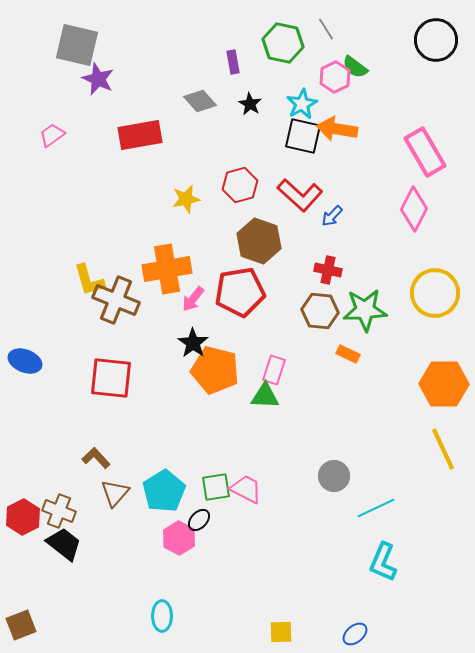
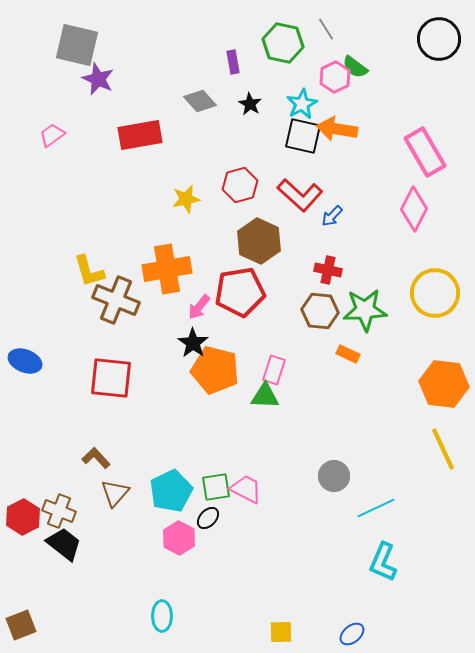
black circle at (436, 40): moved 3 px right, 1 px up
brown hexagon at (259, 241): rotated 6 degrees clockwise
yellow L-shape at (89, 280): moved 9 px up
pink arrow at (193, 299): moved 6 px right, 8 px down
orange hexagon at (444, 384): rotated 6 degrees clockwise
cyan pentagon at (164, 491): moved 7 px right; rotated 6 degrees clockwise
black ellipse at (199, 520): moved 9 px right, 2 px up
blue ellipse at (355, 634): moved 3 px left
